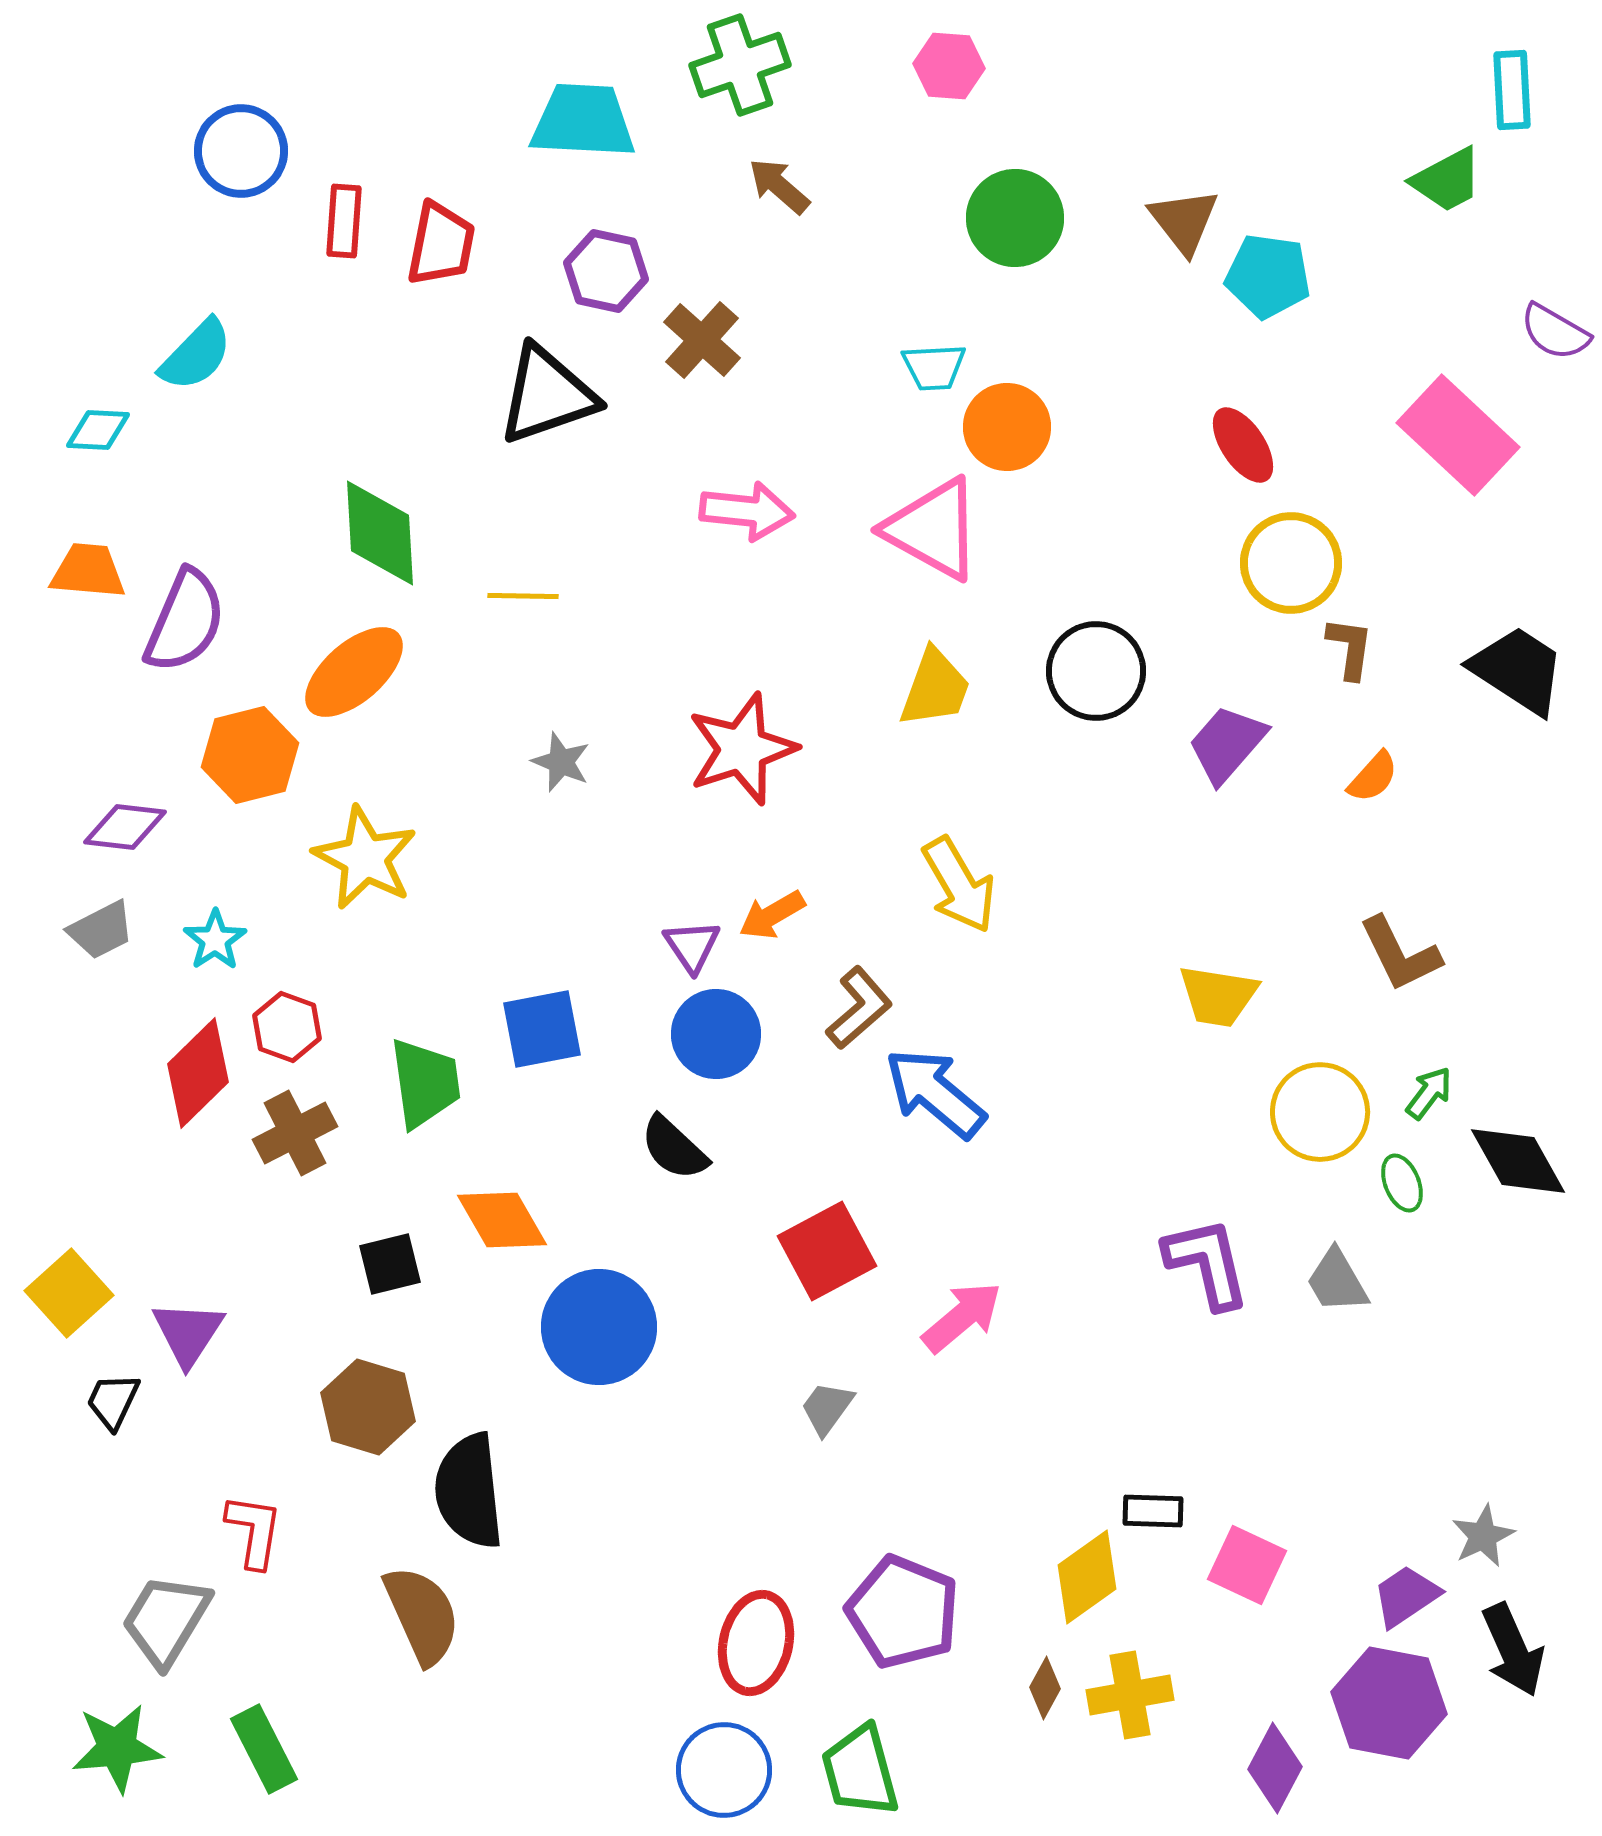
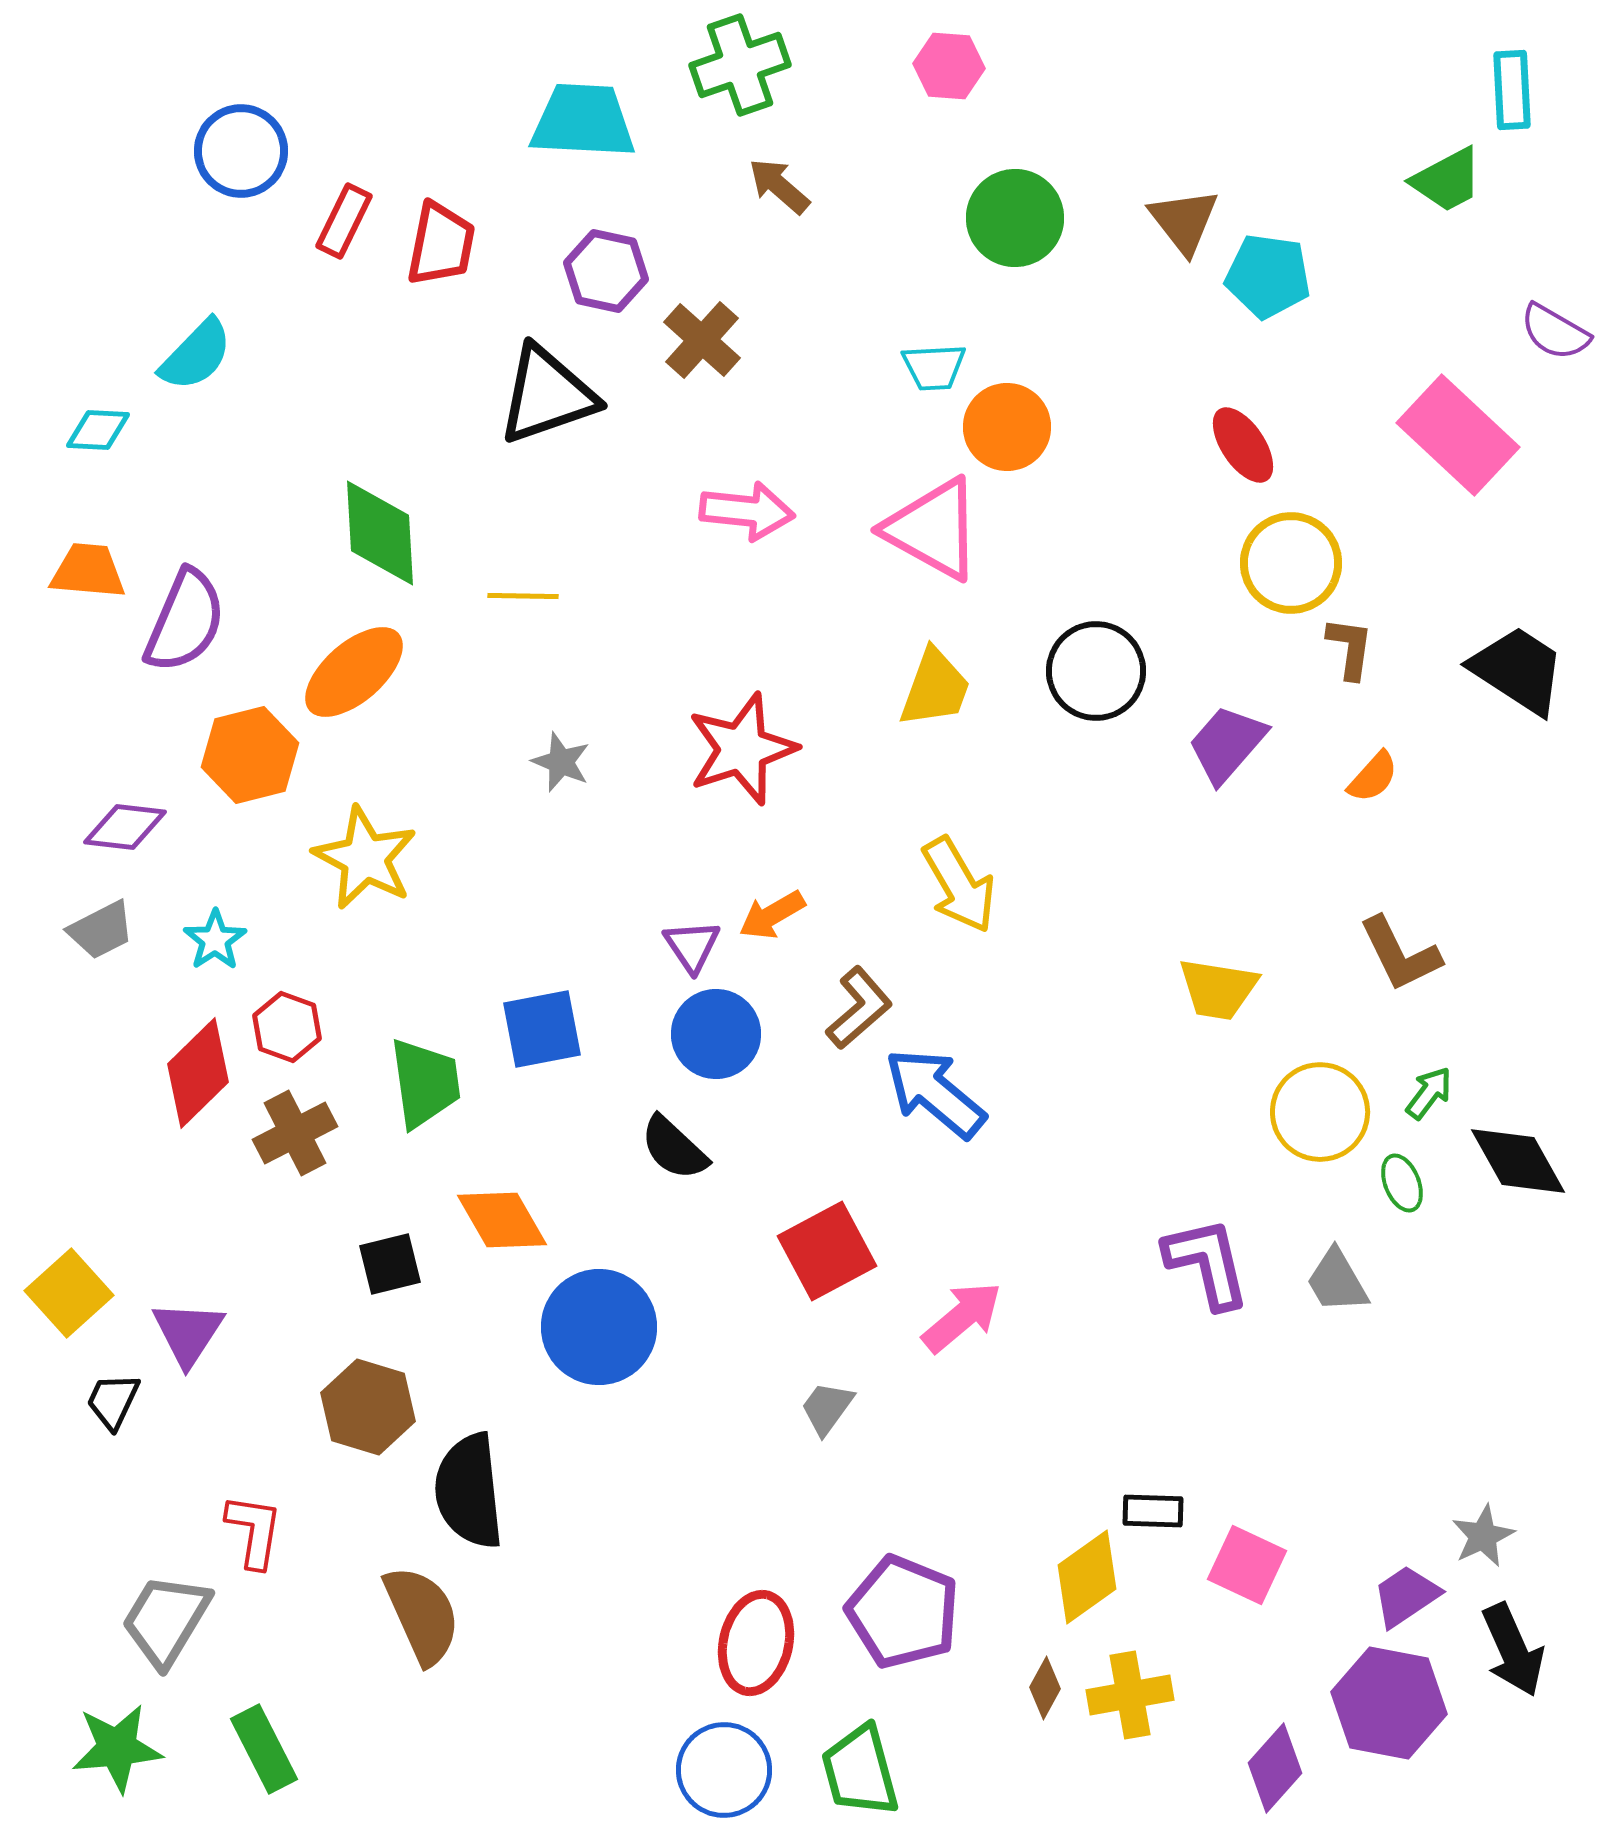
red rectangle at (344, 221): rotated 22 degrees clockwise
yellow trapezoid at (1218, 996): moved 7 px up
purple diamond at (1275, 1768): rotated 14 degrees clockwise
